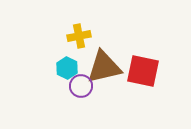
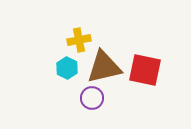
yellow cross: moved 4 px down
red square: moved 2 px right, 1 px up
purple circle: moved 11 px right, 12 px down
